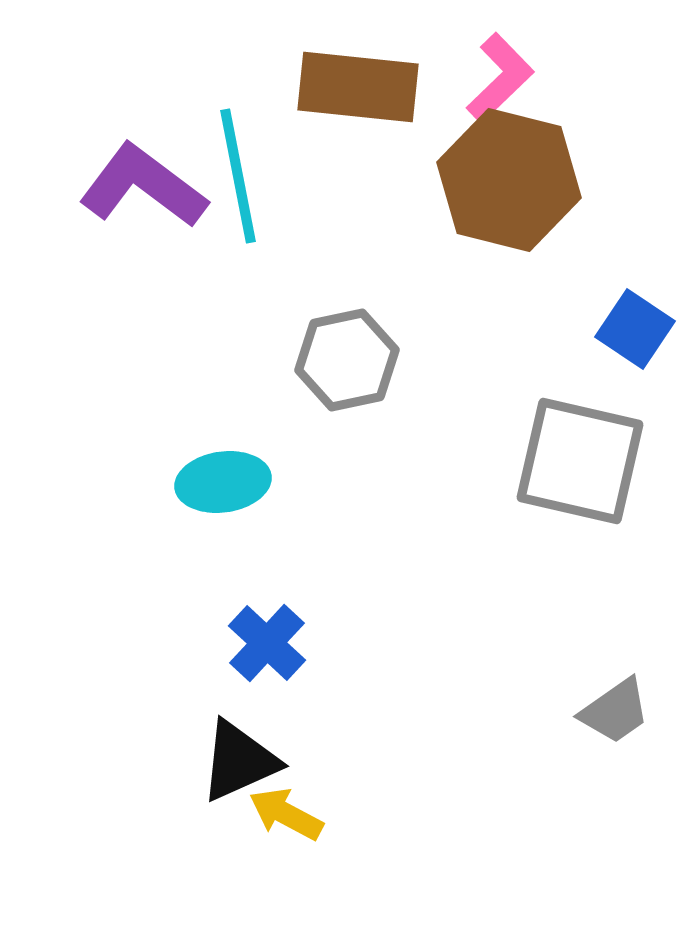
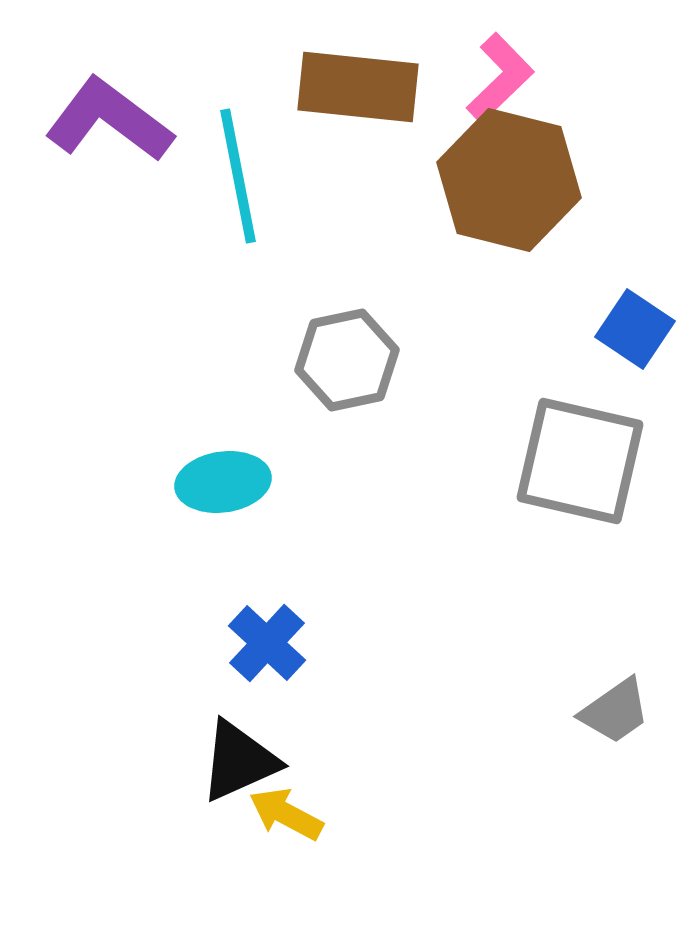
purple L-shape: moved 34 px left, 66 px up
